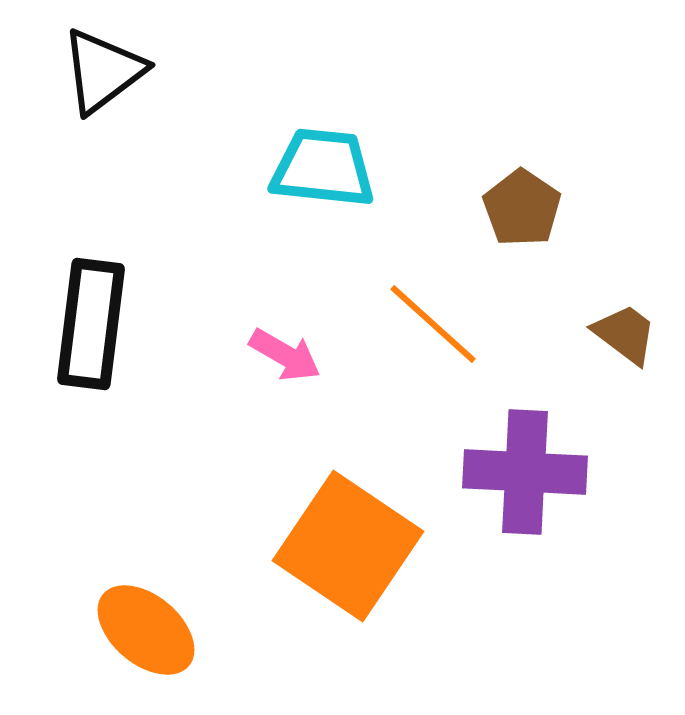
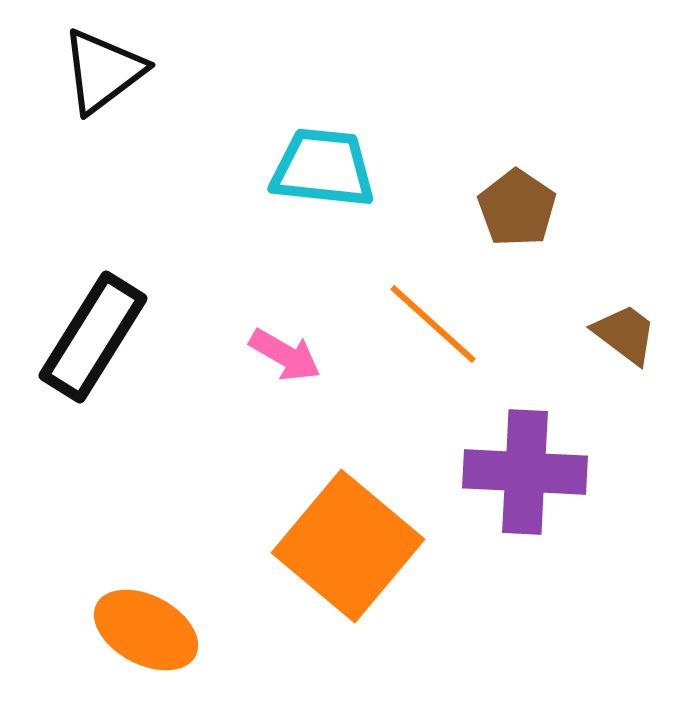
brown pentagon: moved 5 px left
black rectangle: moved 2 px right, 13 px down; rotated 25 degrees clockwise
orange square: rotated 6 degrees clockwise
orange ellipse: rotated 12 degrees counterclockwise
